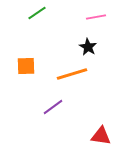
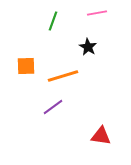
green line: moved 16 px right, 8 px down; rotated 36 degrees counterclockwise
pink line: moved 1 px right, 4 px up
orange line: moved 9 px left, 2 px down
